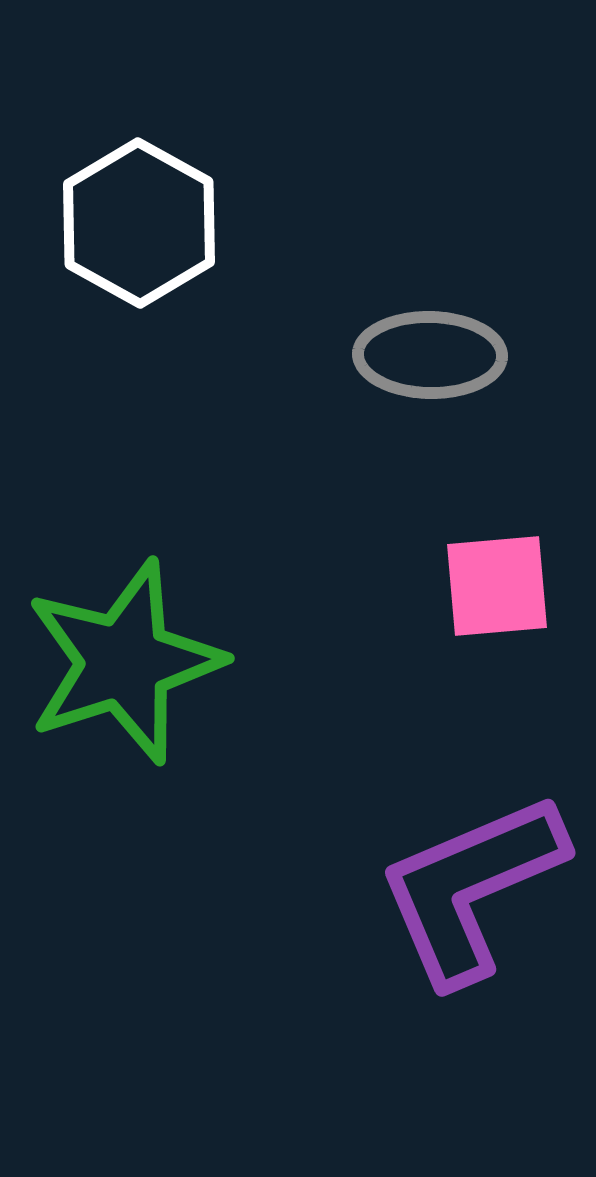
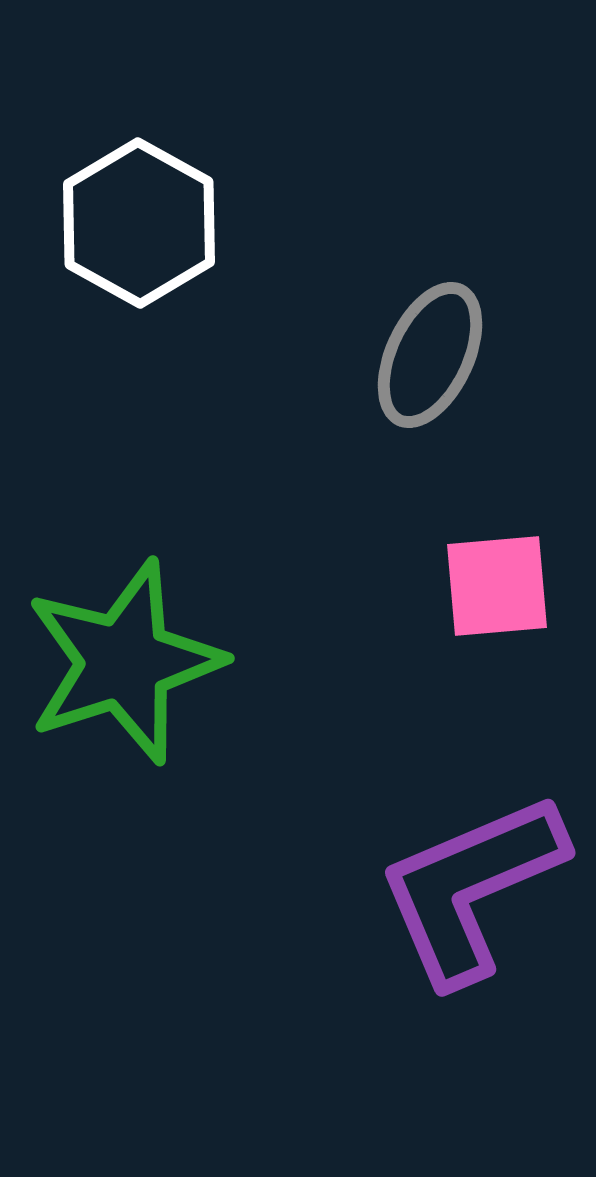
gray ellipse: rotated 66 degrees counterclockwise
